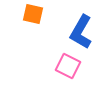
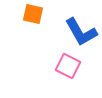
blue L-shape: rotated 60 degrees counterclockwise
